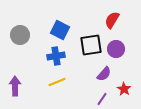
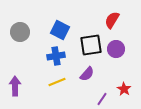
gray circle: moved 3 px up
purple semicircle: moved 17 px left
